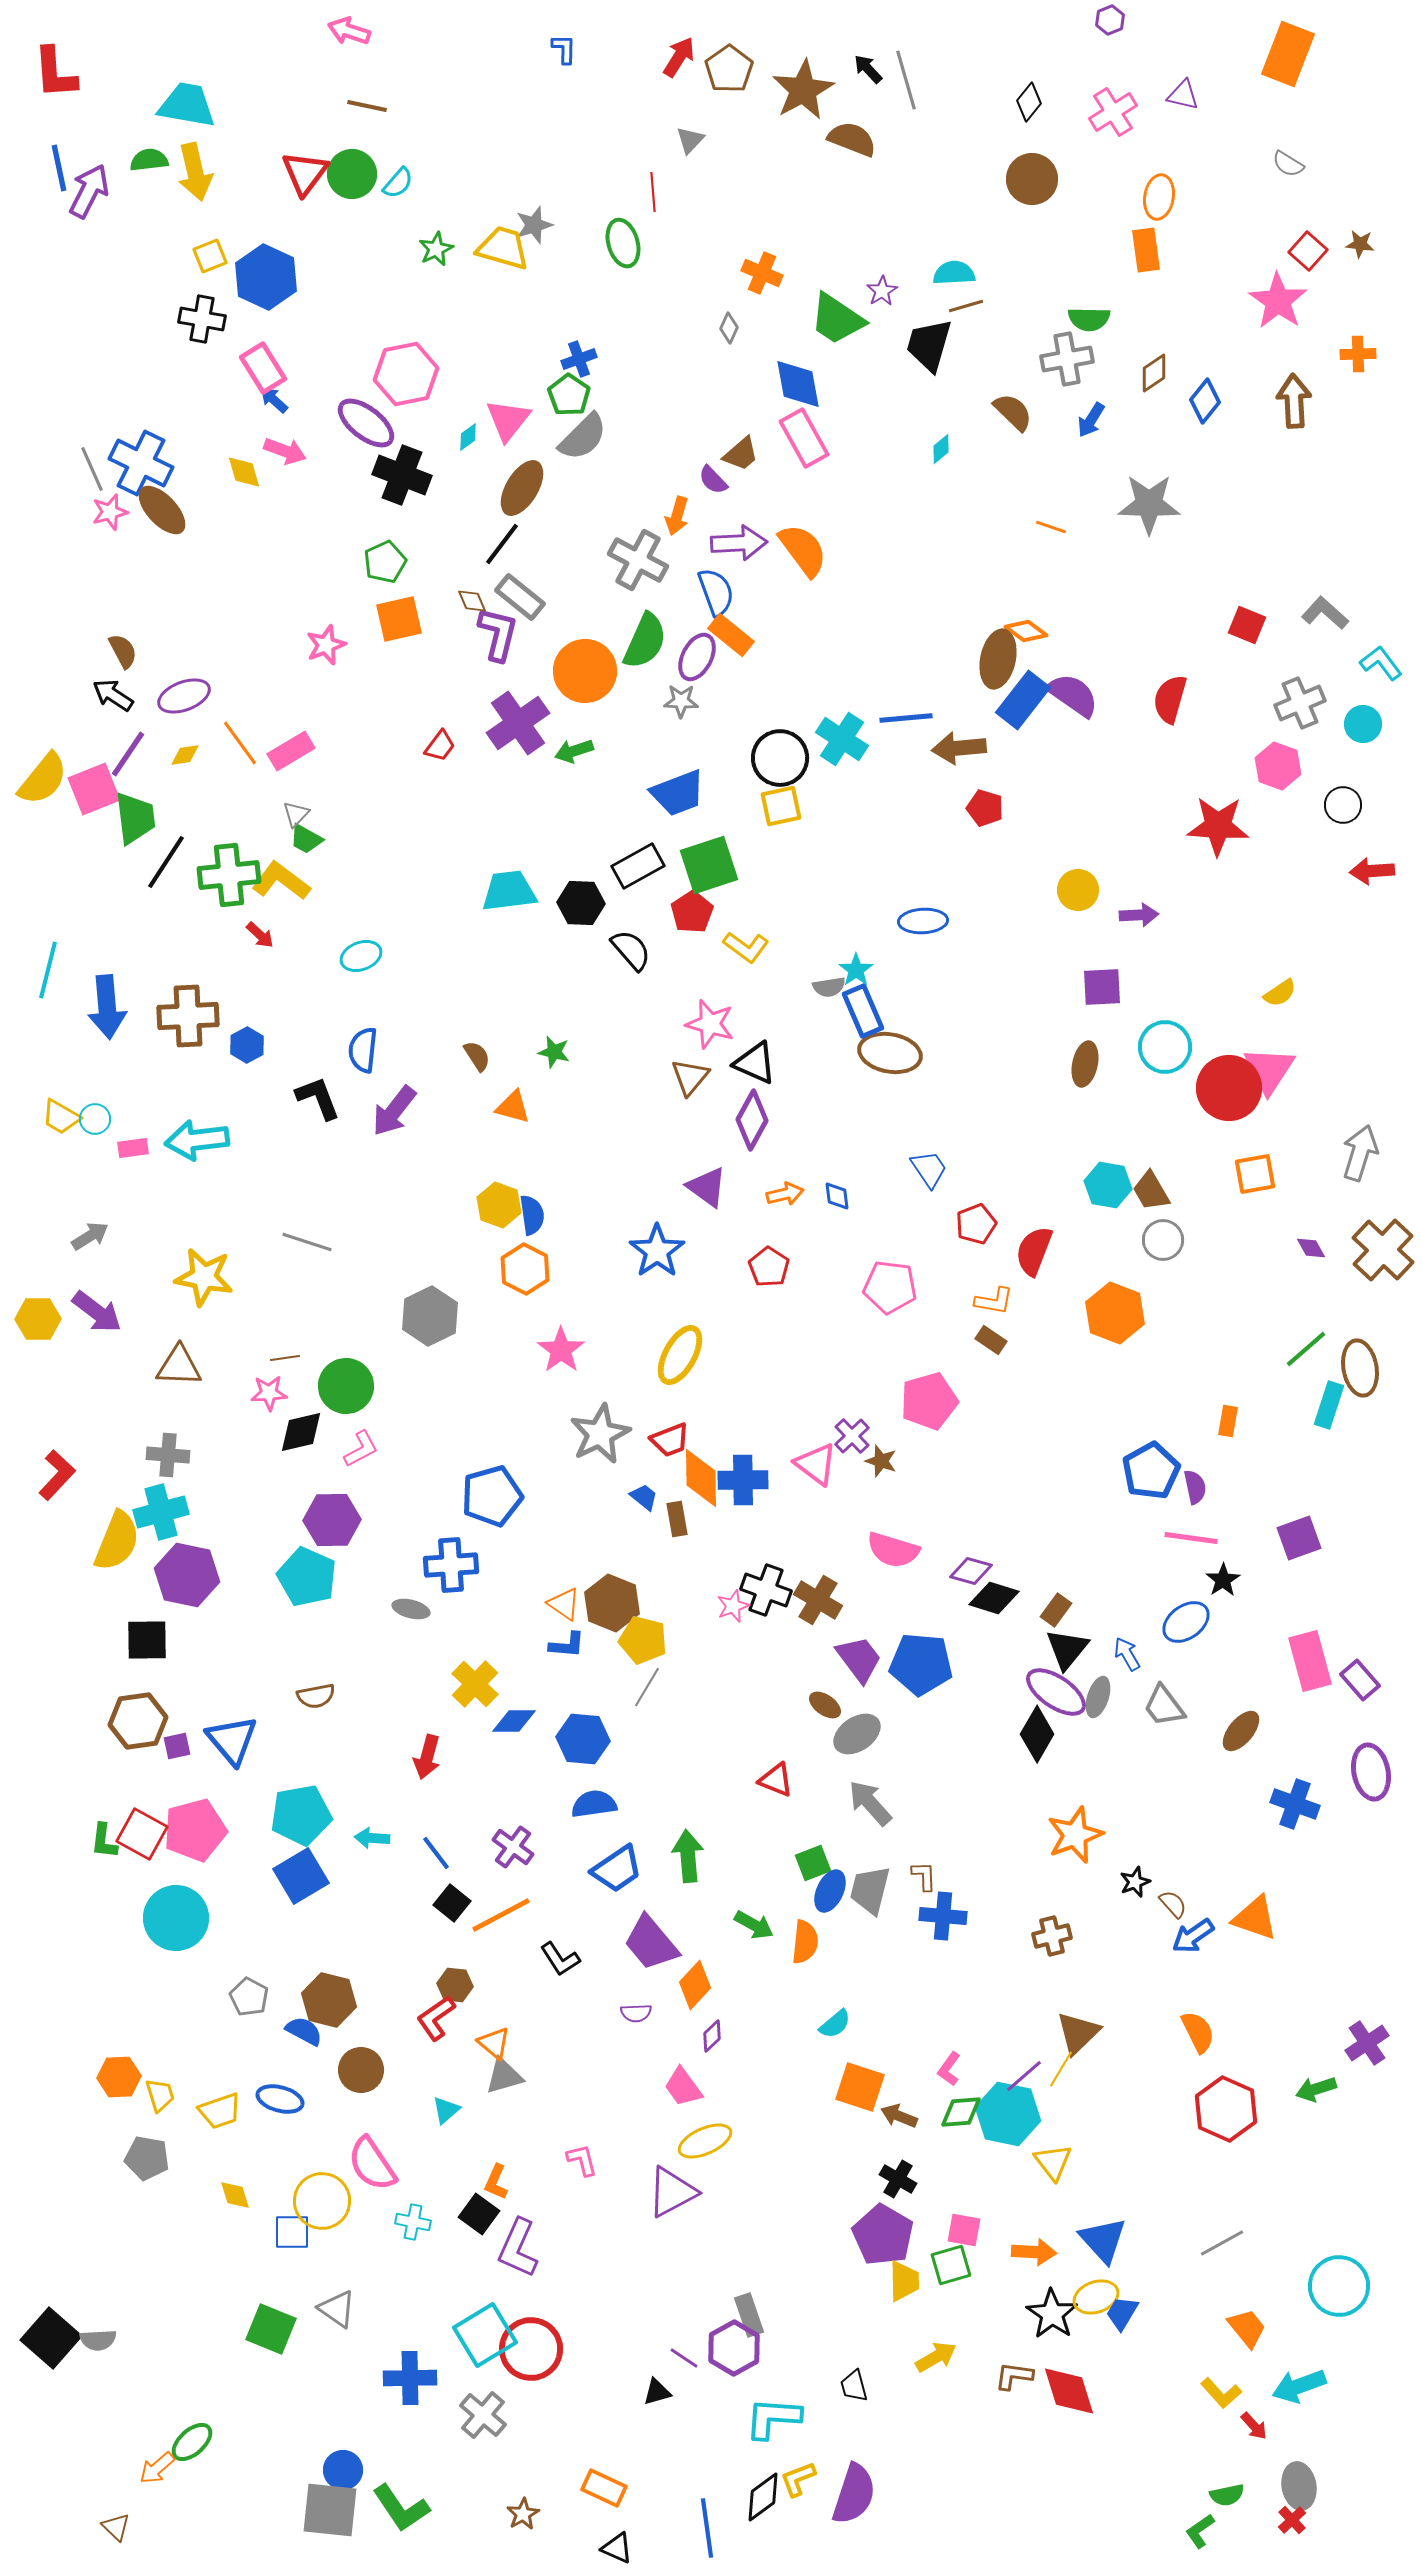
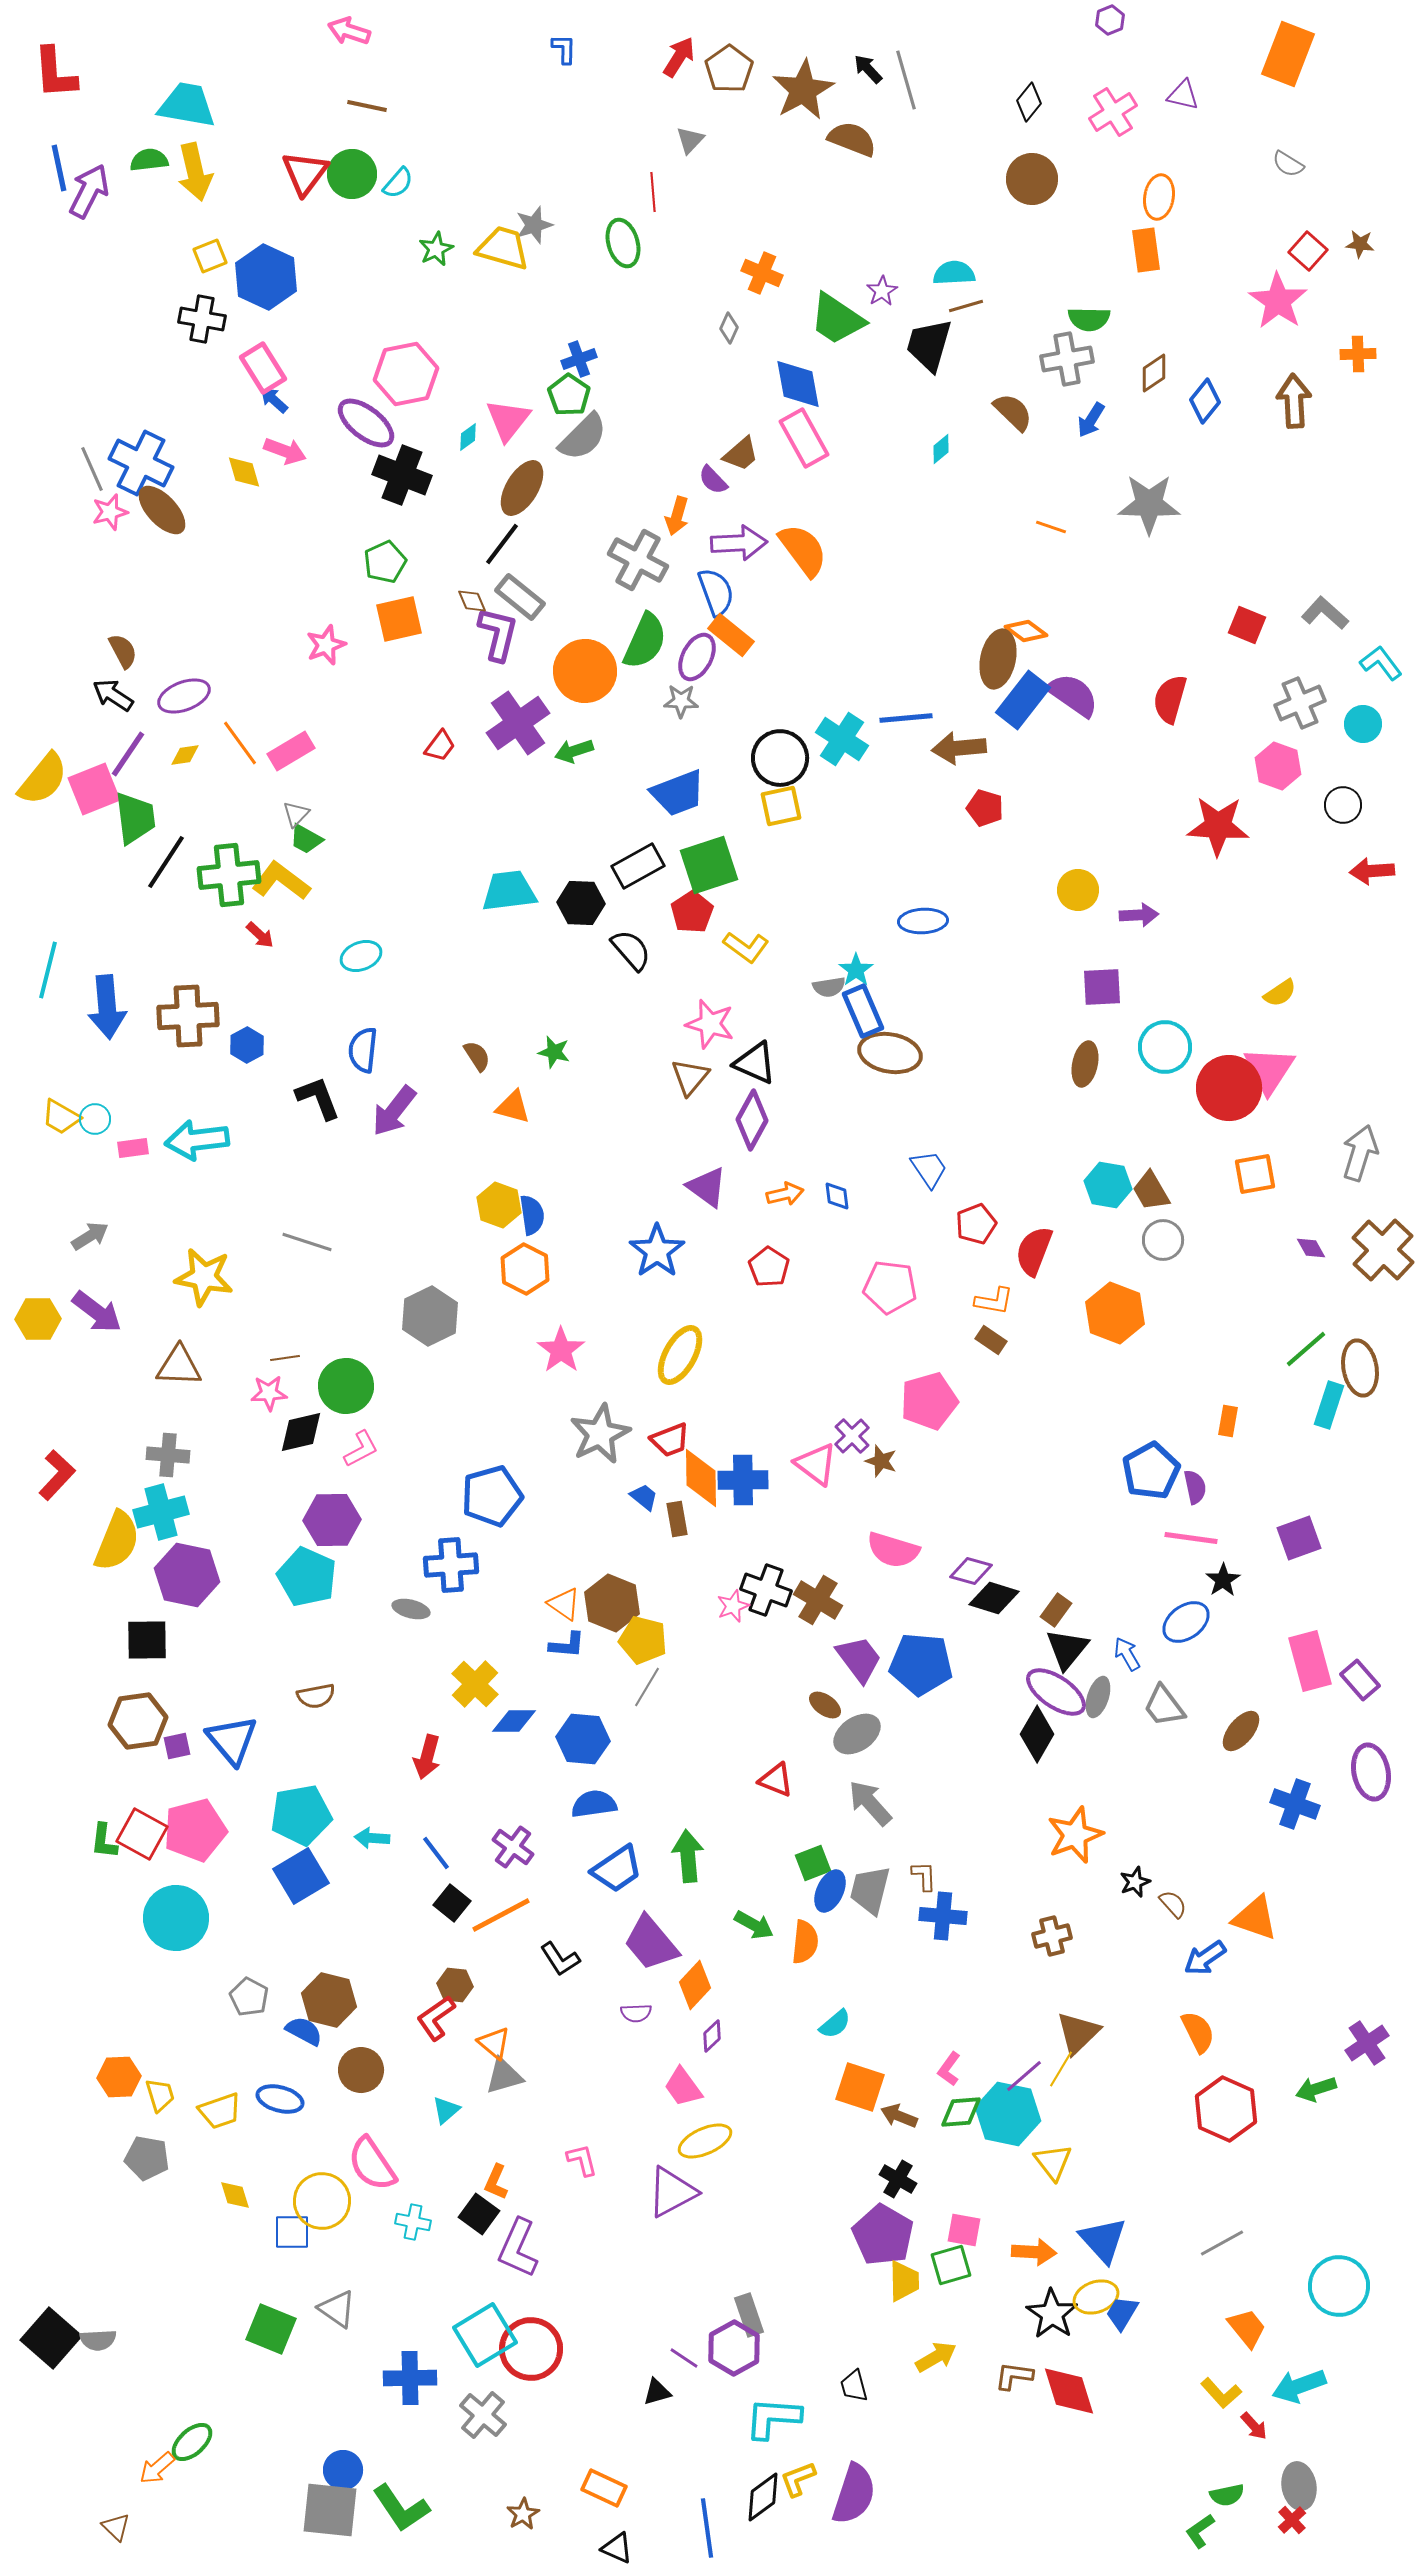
blue arrow at (1193, 1936): moved 12 px right, 22 px down
